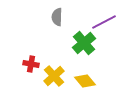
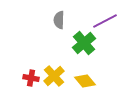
gray semicircle: moved 2 px right, 3 px down
purple line: moved 1 px right, 1 px up
red cross: moved 14 px down
